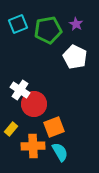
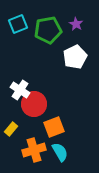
white pentagon: rotated 20 degrees clockwise
orange cross: moved 1 px right, 4 px down; rotated 15 degrees counterclockwise
